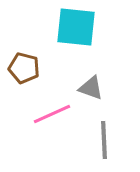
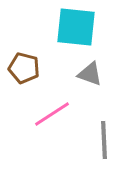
gray triangle: moved 1 px left, 14 px up
pink line: rotated 9 degrees counterclockwise
